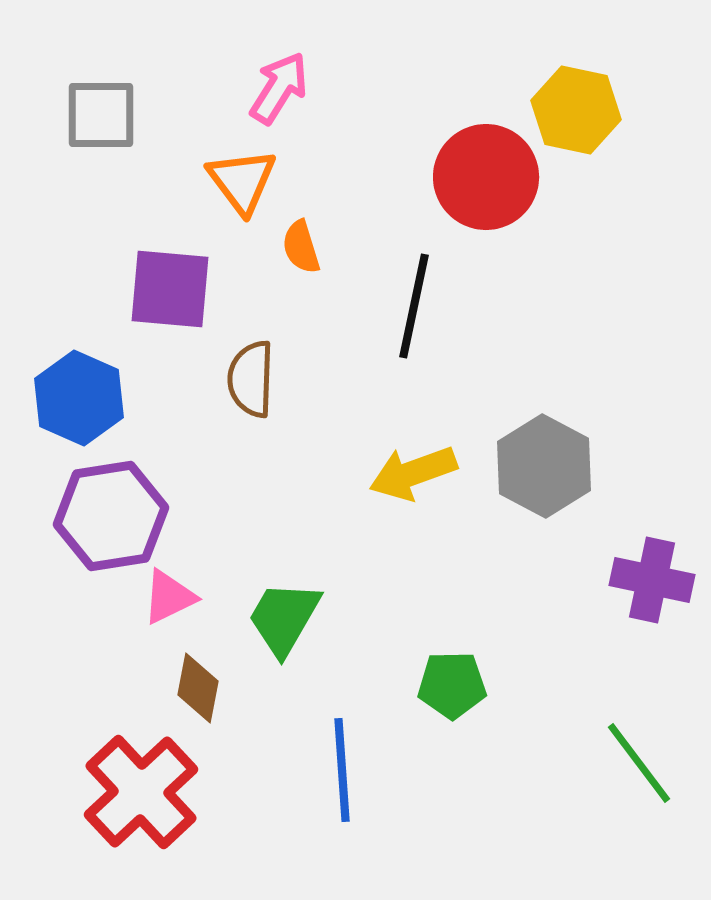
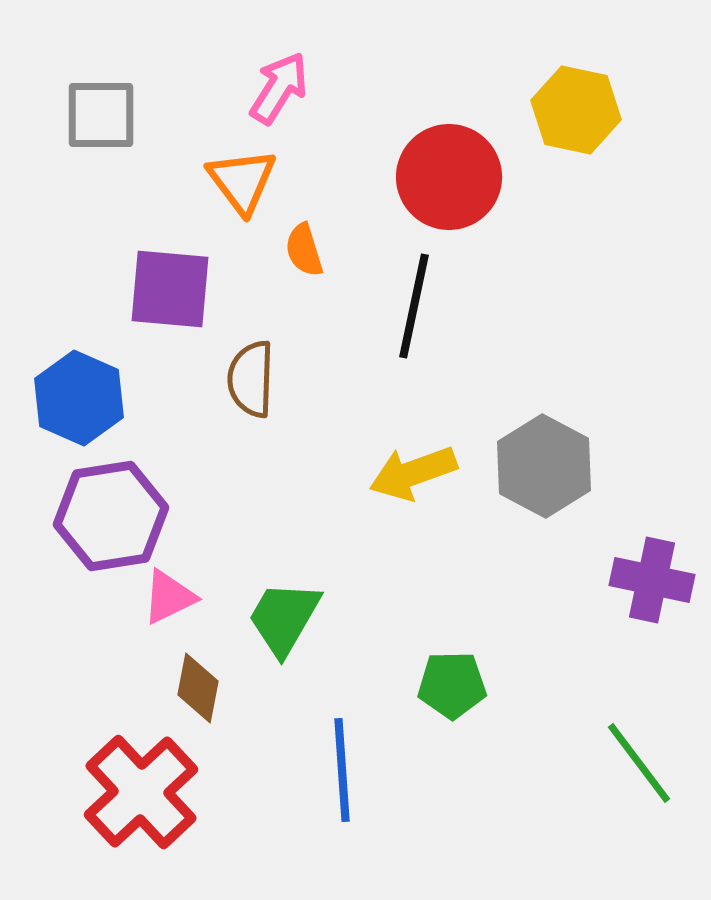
red circle: moved 37 px left
orange semicircle: moved 3 px right, 3 px down
